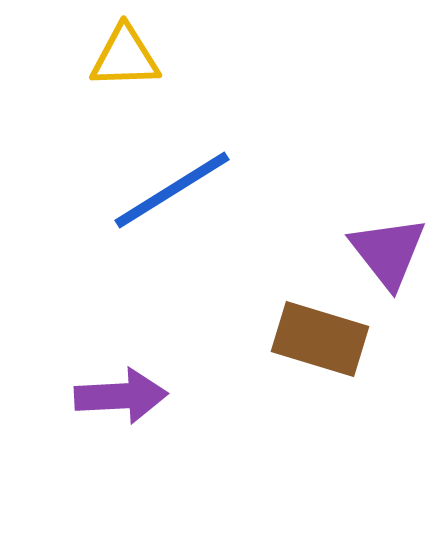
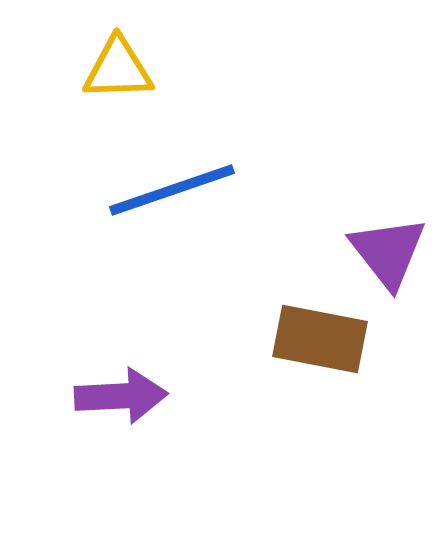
yellow triangle: moved 7 px left, 12 px down
blue line: rotated 13 degrees clockwise
brown rectangle: rotated 6 degrees counterclockwise
